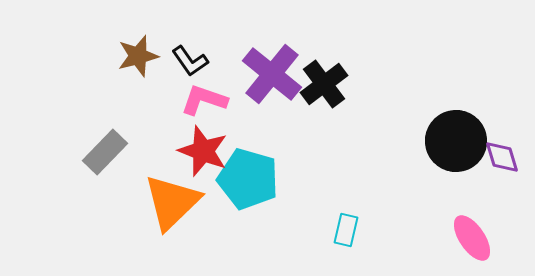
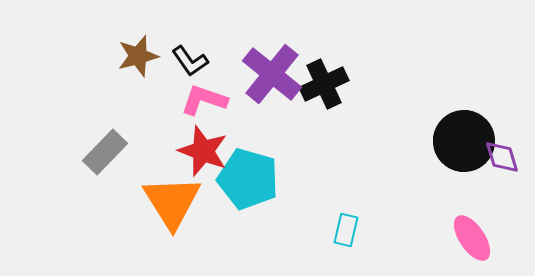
black cross: rotated 12 degrees clockwise
black circle: moved 8 px right
orange triangle: rotated 18 degrees counterclockwise
